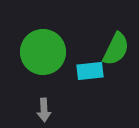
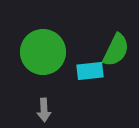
green semicircle: moved 1 px down
